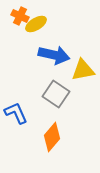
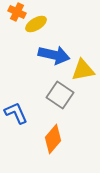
orange cross: moved 3 px left, 4 px up
gray square: moved 4 px right, 1 px down
orange diamond: moved 1 px right, 2 px down
